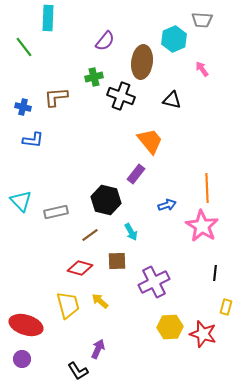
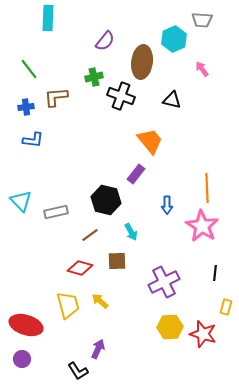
green line: moved 5 px right, 22 px down
blue cross: moved 3 px right; rotated 21 degrees counterclockwise
blue arrow: rotated 108 degrees clockwise
purple cross: moved 10 px right
